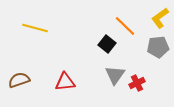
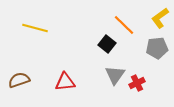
orange line: moved 1 px left, 1 px up
gray pentagon: moved 1 px left, 1 px down
